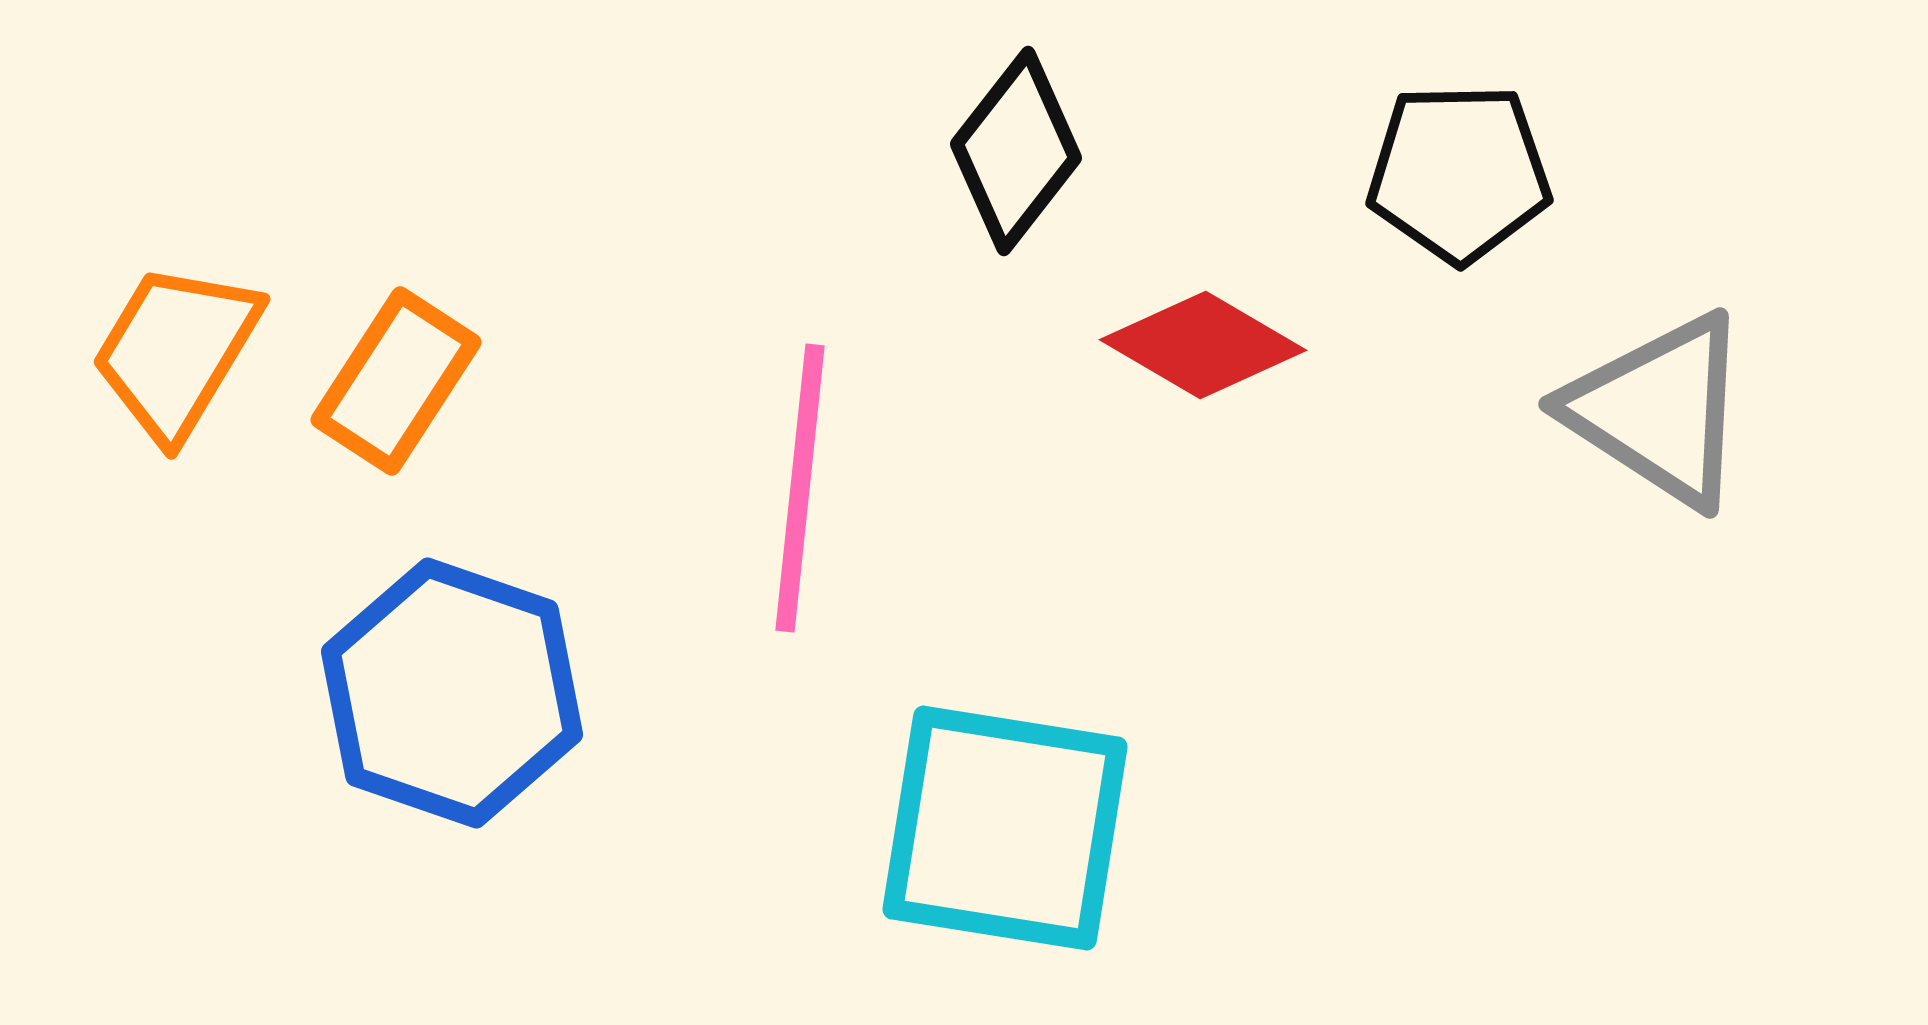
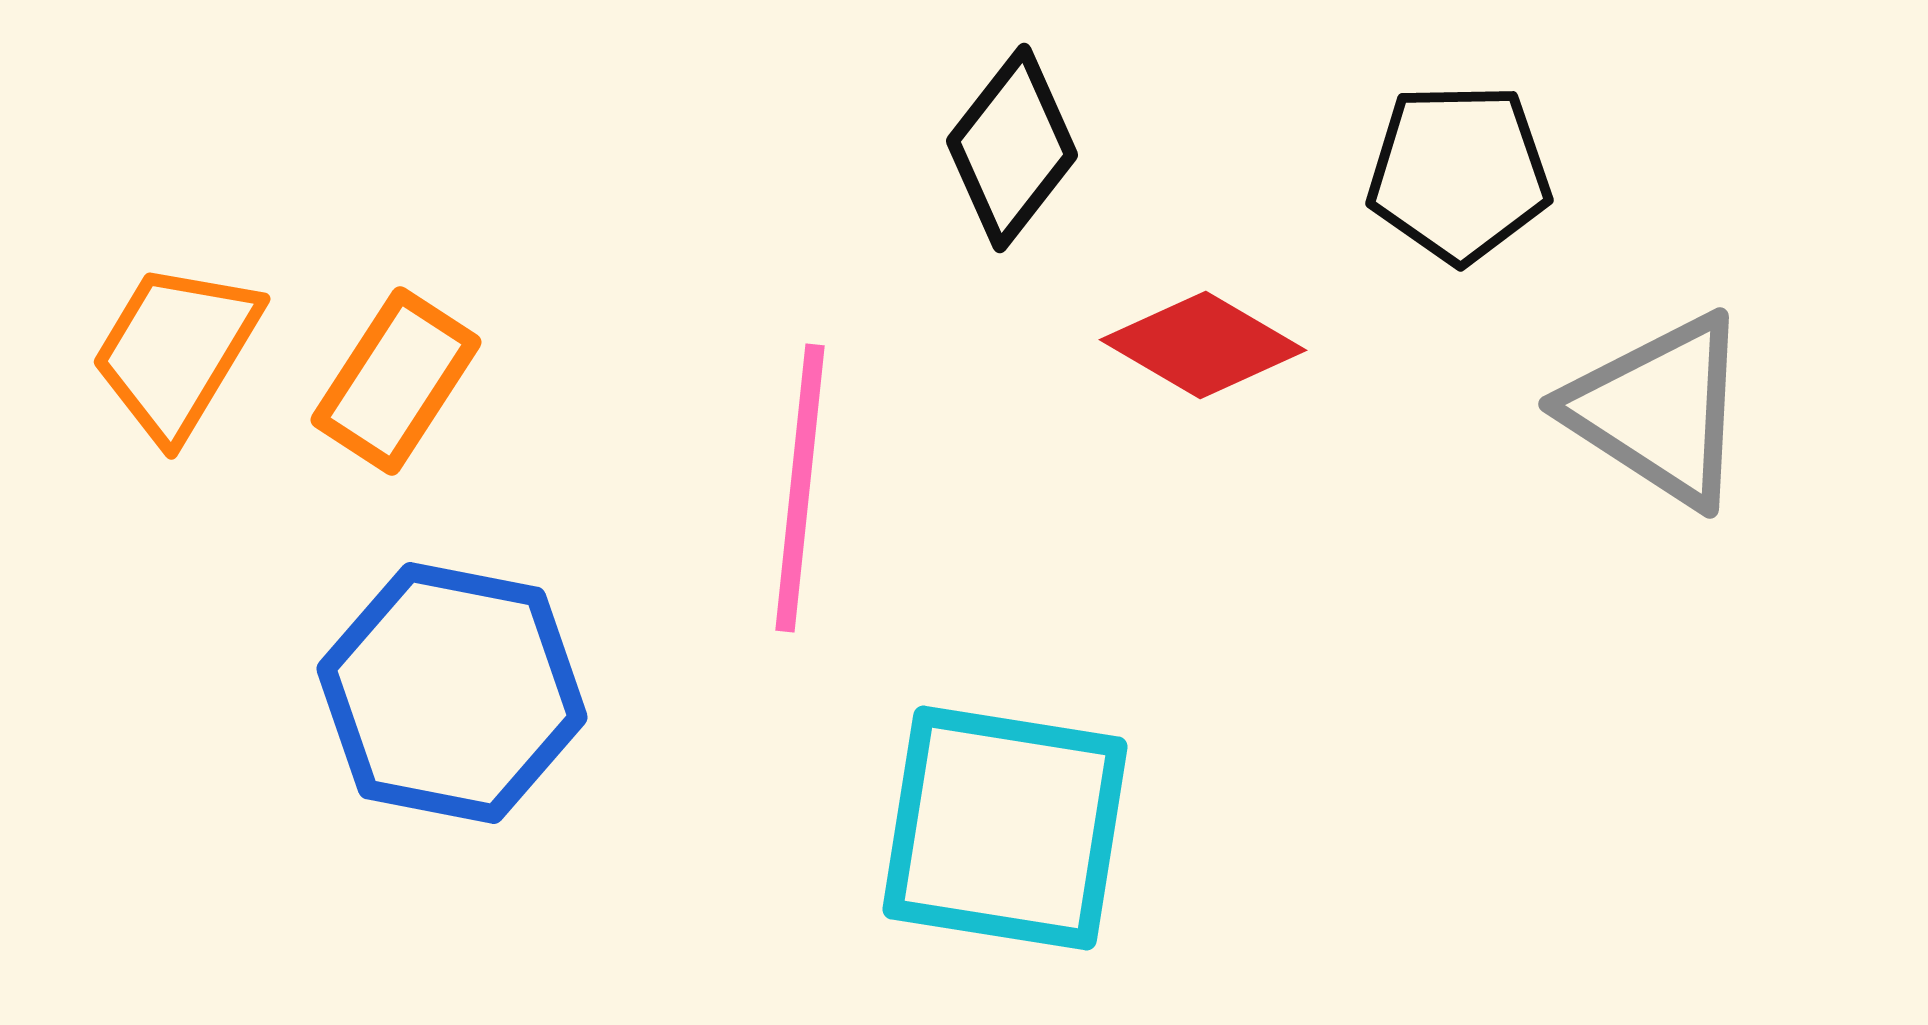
black diamond: moved 4 px left, 3 px up
blue hexagon: rotated 8 degrees counterclockwise
